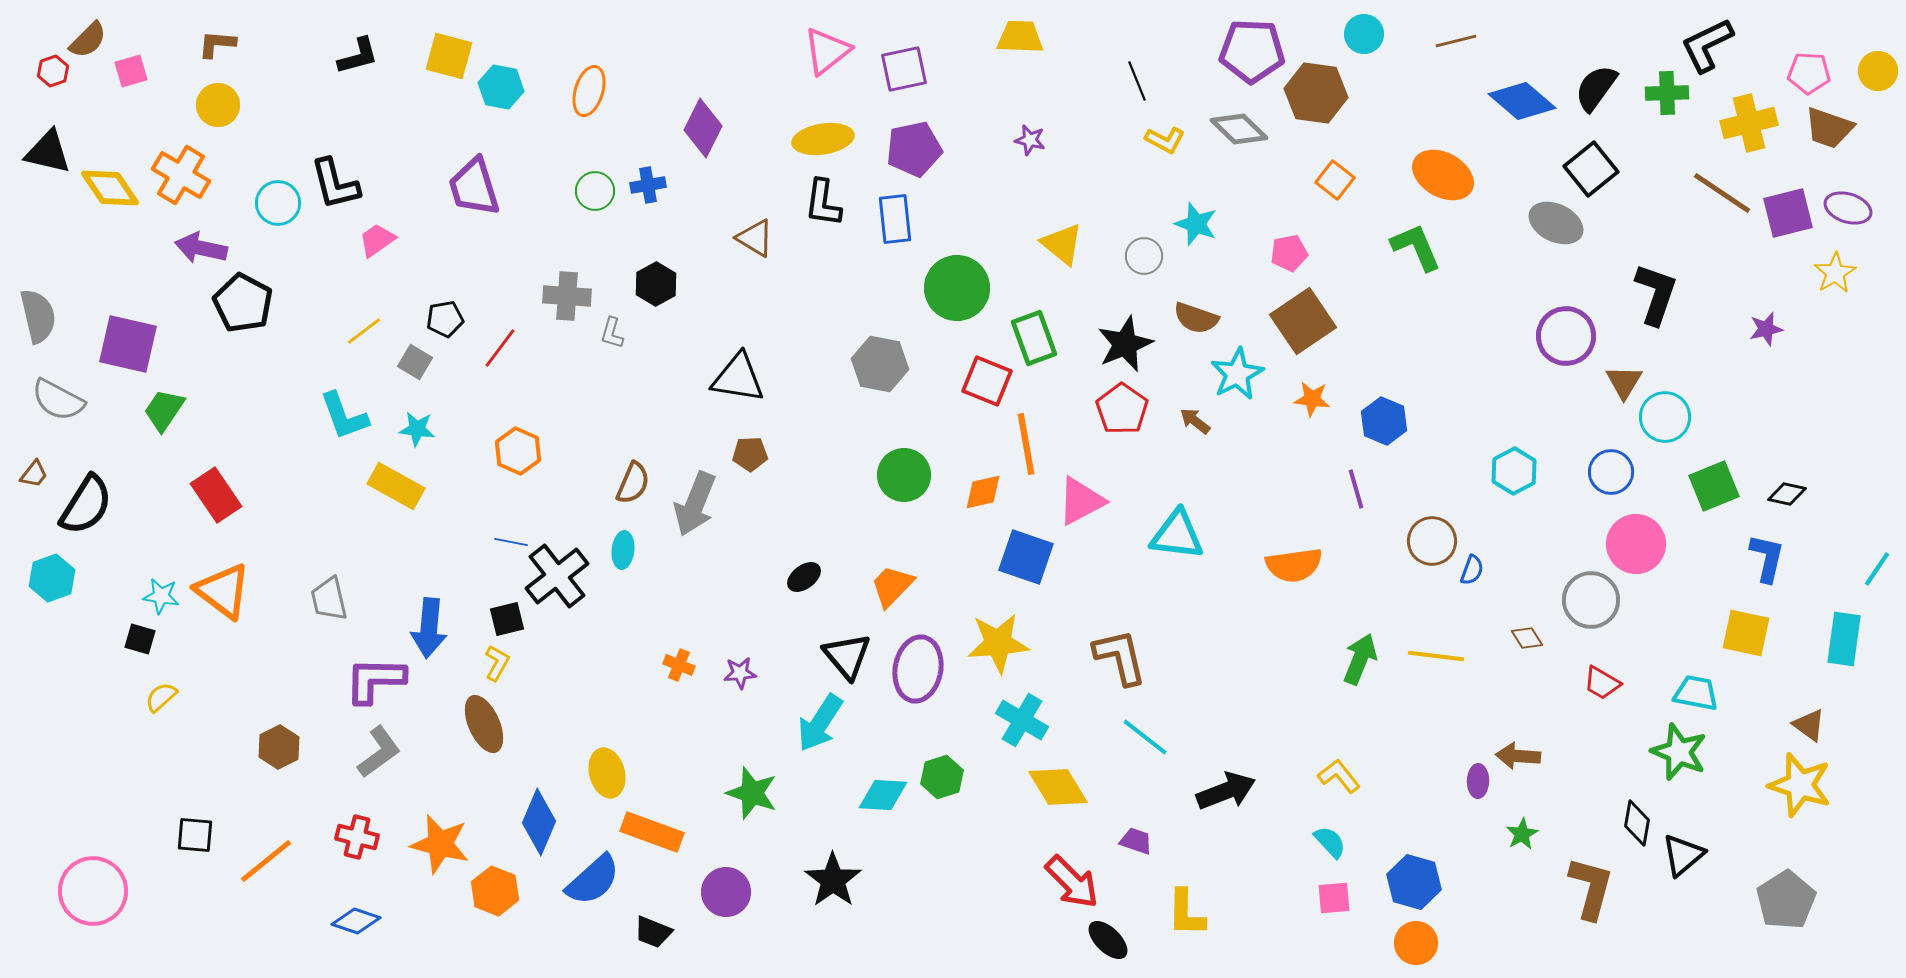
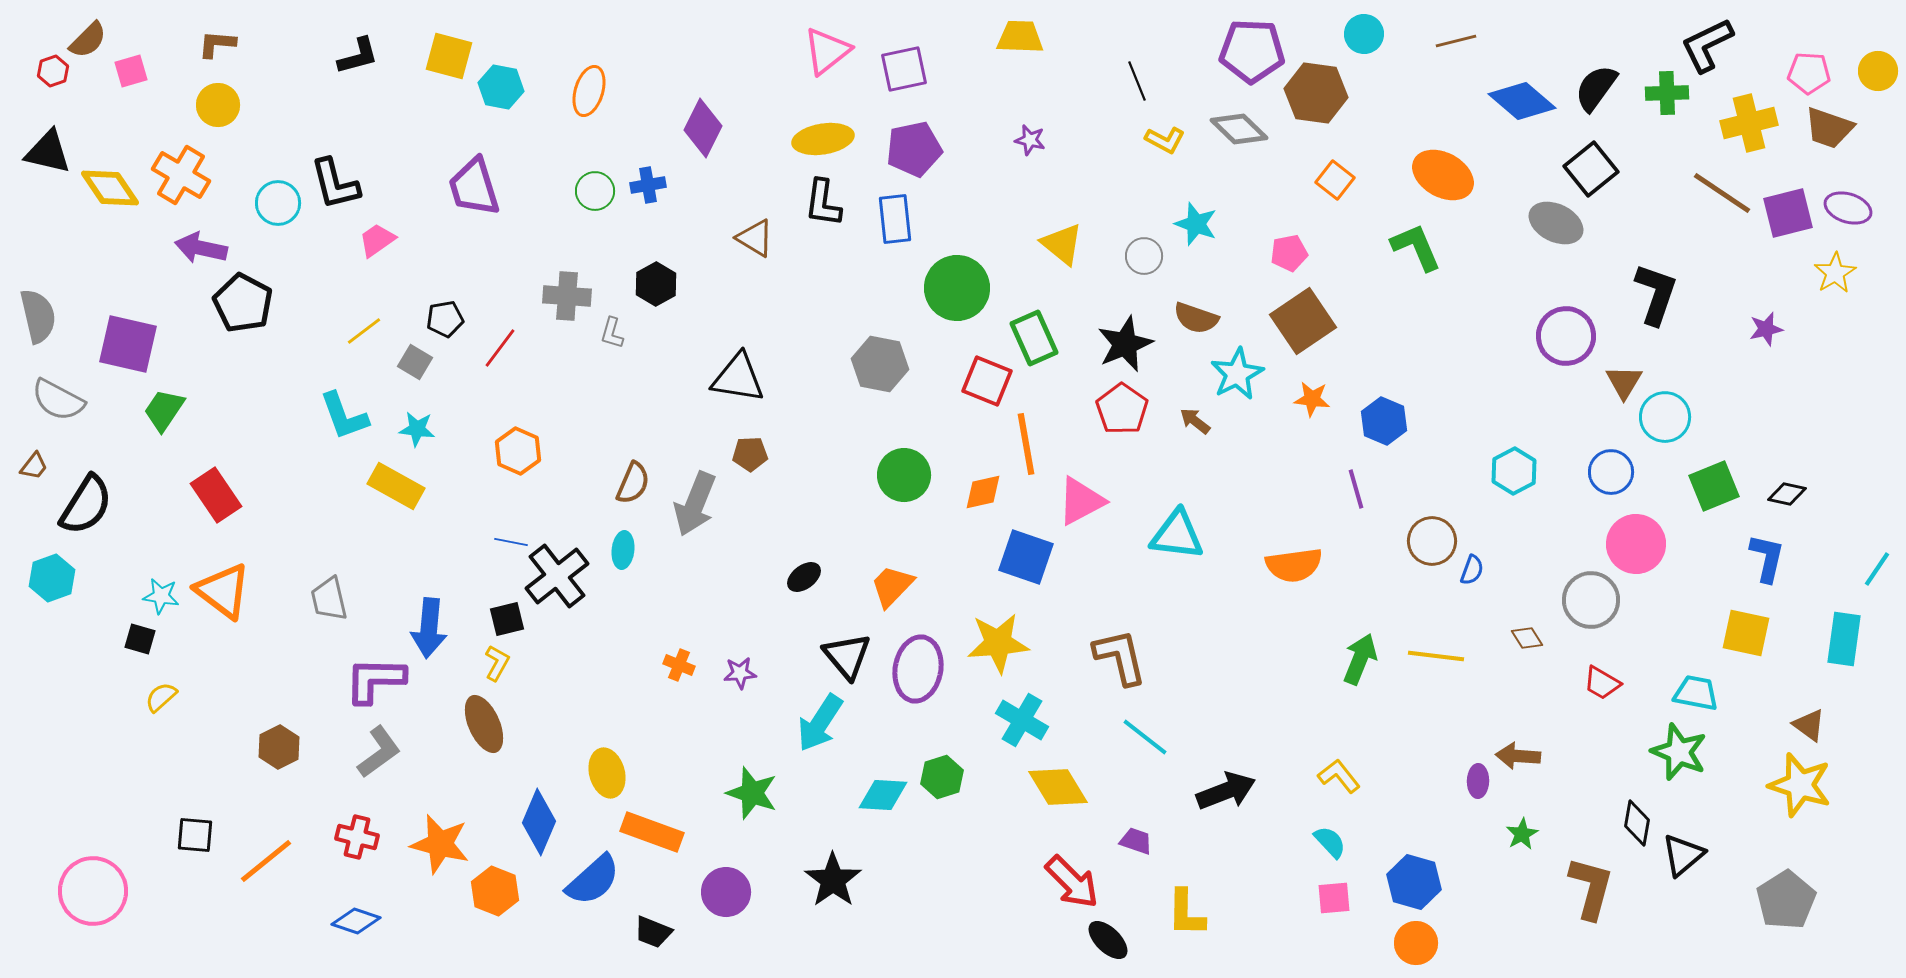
green rectangle at (1034, 338): rotated 4 degrees counterclockwise
brown trapezoid at (34, 474): moved 8 px up
